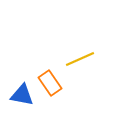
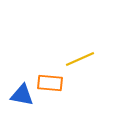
orange rectangle: rotated 50 degrees counterclockwise
